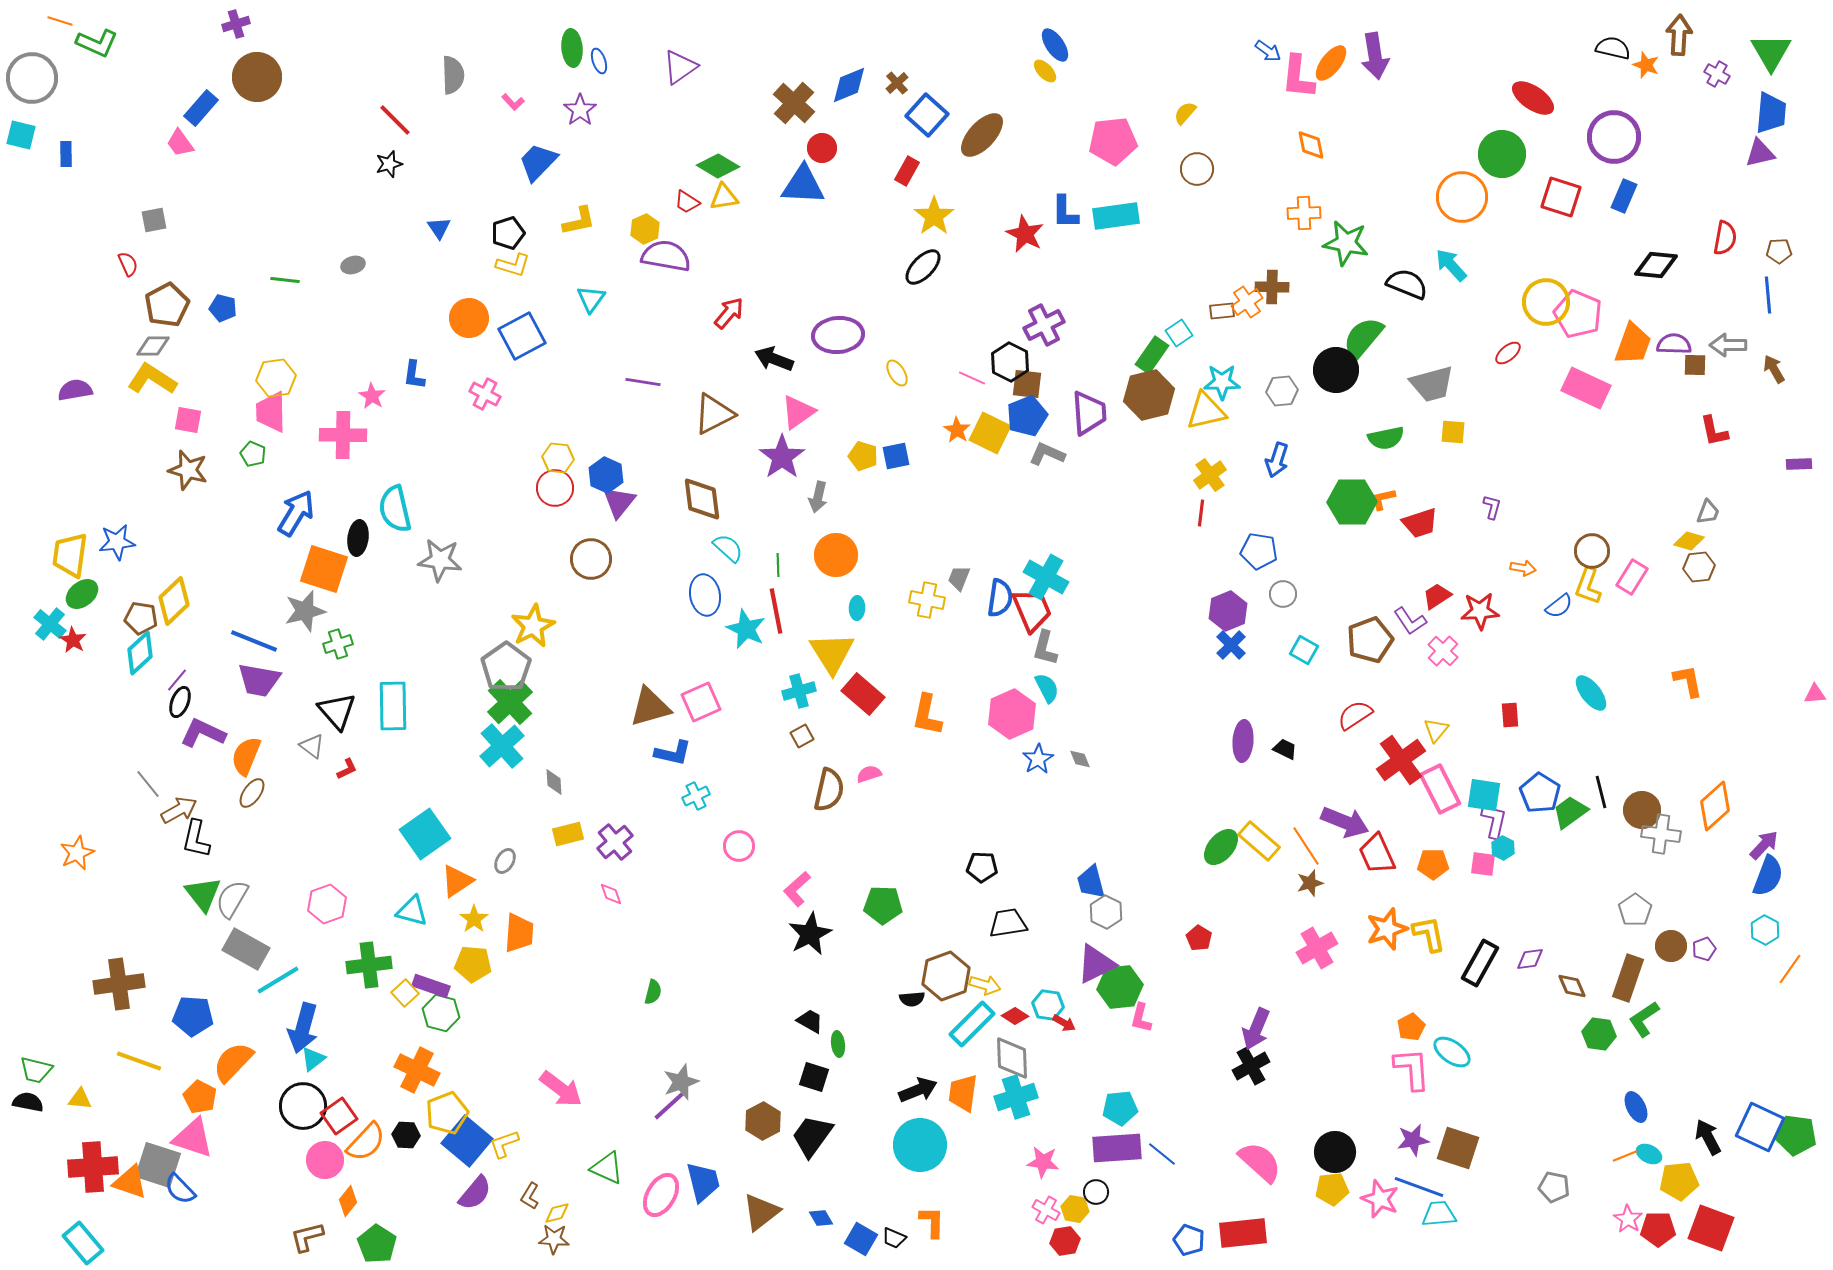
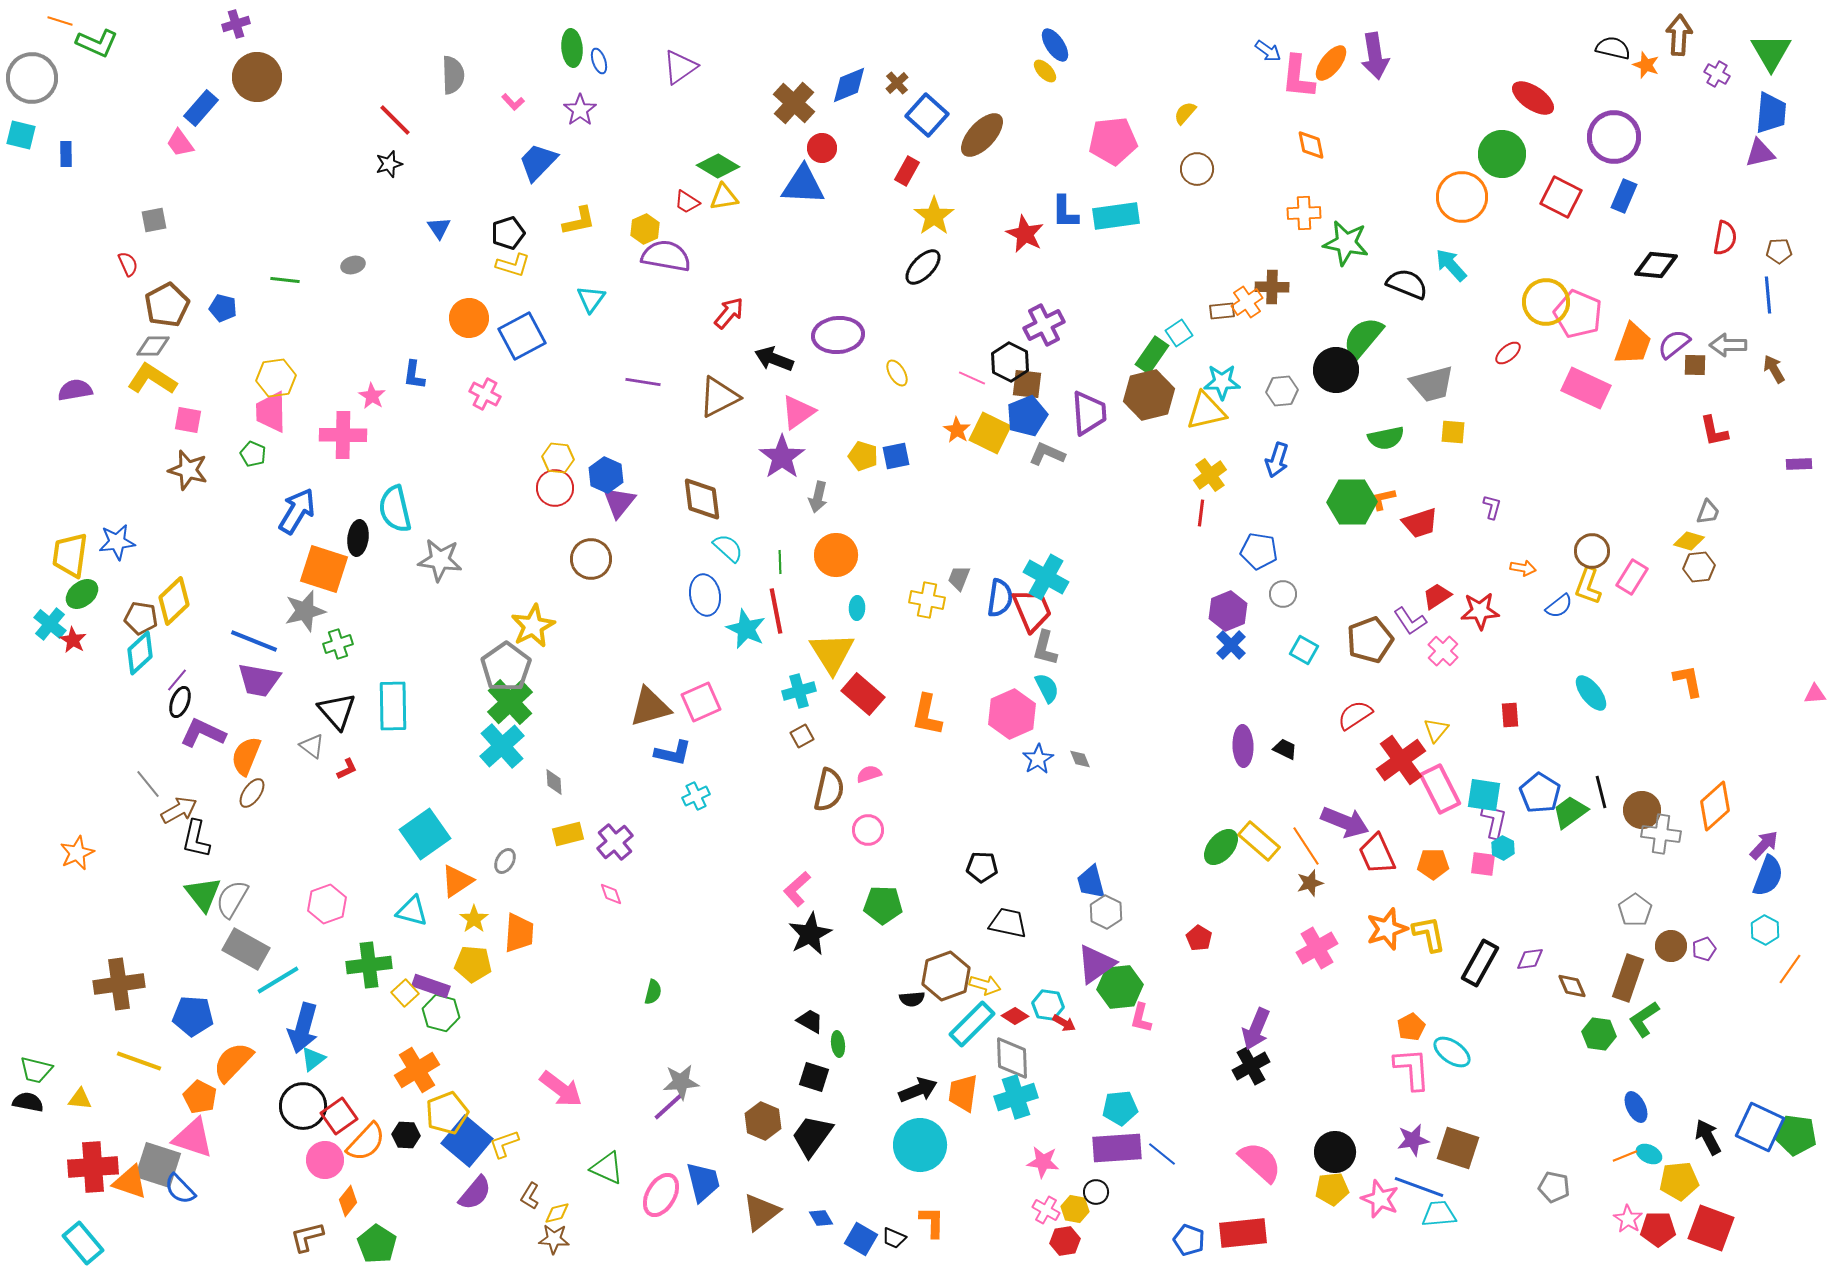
red square at (1561, 197): rotated 9 degrees clockwise
purple semicircle at (1674, 344): rotated 40 degrees counterclockwise
brown triangle at (714, 414): moved 5 px right, 17 px up
blue arrow at (296, 513): moved 1 px right, 2 px up
green line at (778, 565): moved 2 px right, 3 px up
purple ellipse at (1243, 741): moved 5 px down; rotated 6 degrees counterclockwise
pink circle at (739, 846): moved 129 px right, 16 px up
black trapezoid at (1008, 923): rotated 21 degrees clockwise
purple triangle at (1096, 964): rotated 9 degrees counterclockwise
orange cross at (417, 1070): rotated 33 degrees clockwise
gray star at (681, 1082): rotated 15 degrees clockwise
brown hexagon at (763, 1121): rotated 9 degrees counterclockwise
